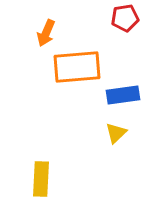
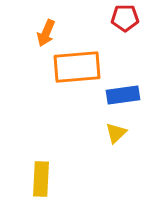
red pentagon: rotated 8 degrees clockwise
